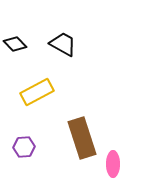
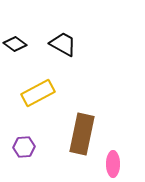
black diamond: rotated 10 degrees counterclockwise
yellow rectangle: moved 1 px right, 1 px down
brown rectangle: moved 4 px up; rotated 30 degrees clockwise
